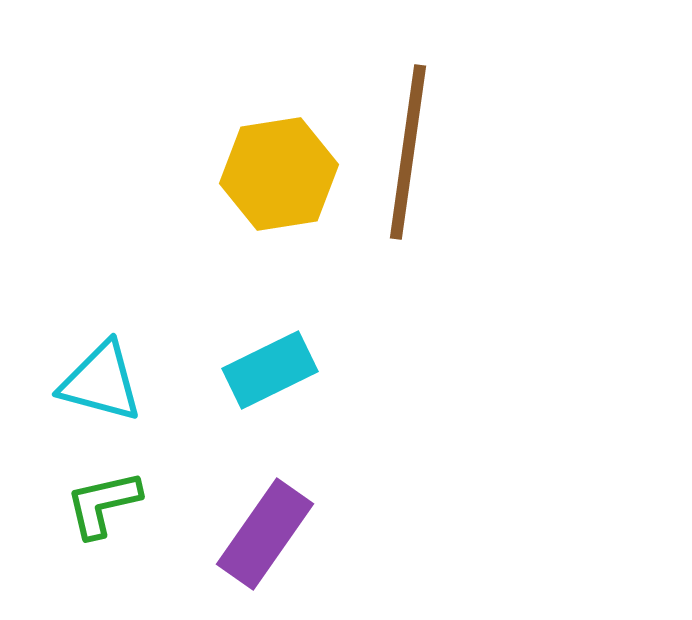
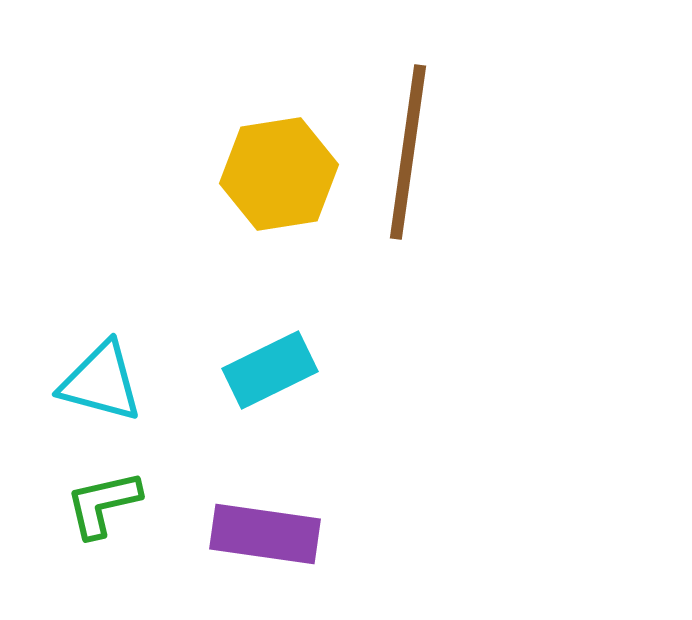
purple rectangle: rotated 63 degrees clockwise
